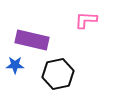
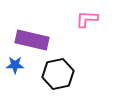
pink L-shape: moved 1 px right, 1 px up
